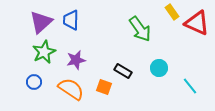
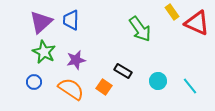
green star: rotated 20 degrees counterclockwise
cyan circle: moved 1 px left, 13 px down
orange square: rotated 14 degrees clockwise
